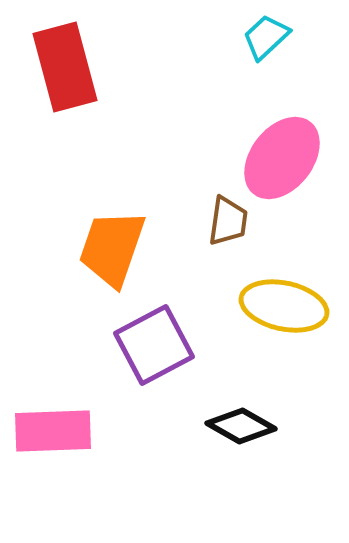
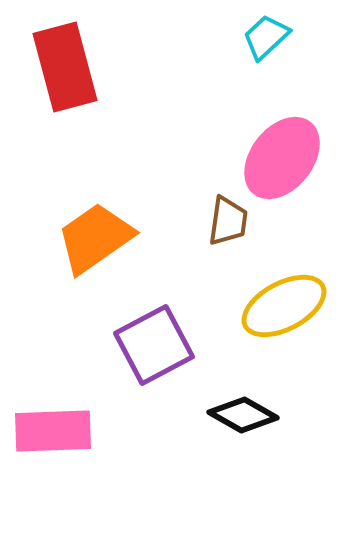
orange trapezoid: moved 17 px left, 10 px up; rotated 36 degrees clockwise
yellow ellipse: rotated 40 degrees counterclockwise
black diamond: moved 2 px right, 11 px up
